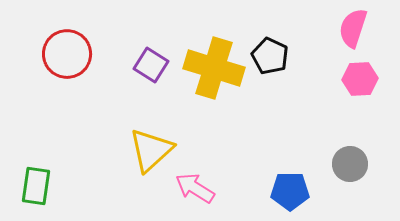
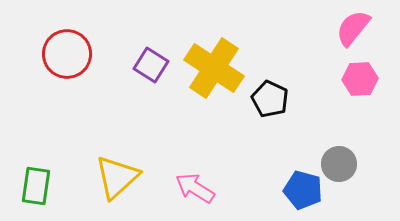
pink semicircle: rotated 21 degrees clockwise
black pentagon: moved 43 px down
yellow cross: rotated 16 degrees clockwise
yellow triangle: moved 34 px left, 27 px down
gray circle: moved 11 px left
blue pentagon: moved 13 px right, 1 px up; rotated 15 degrees clockwise
